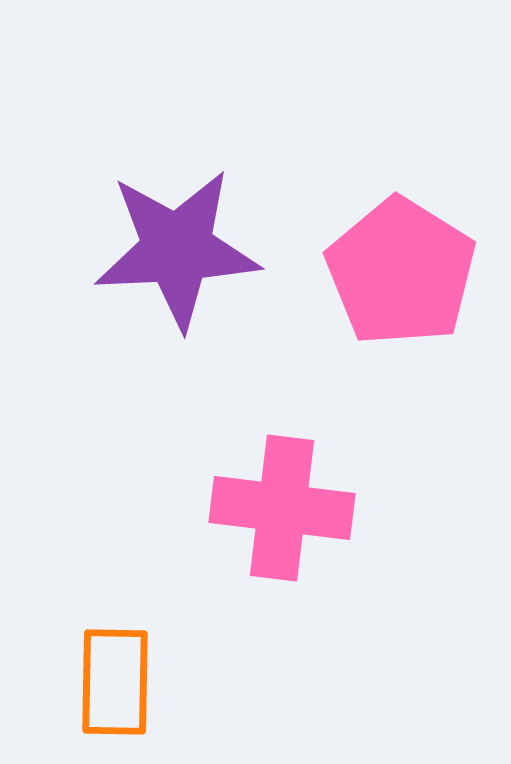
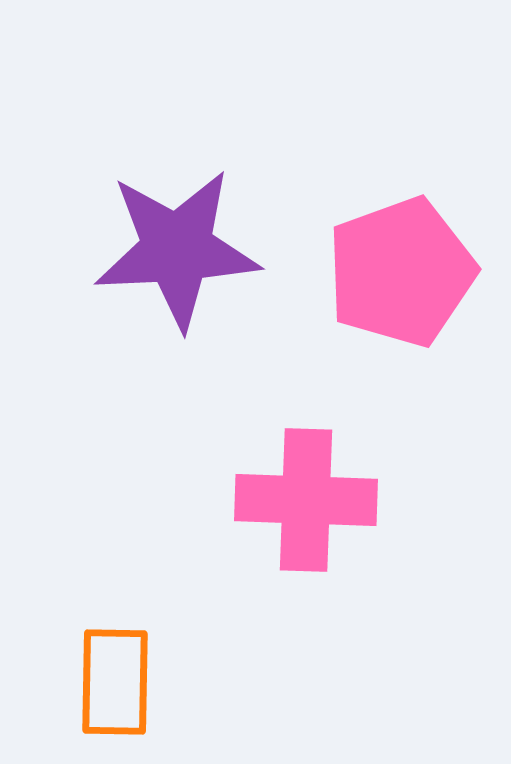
pink pentagon: rotated 20 degrees clockwise
pink cross: moved 24 px right, 8 px up; rotated 5 degrees counterclockwise
